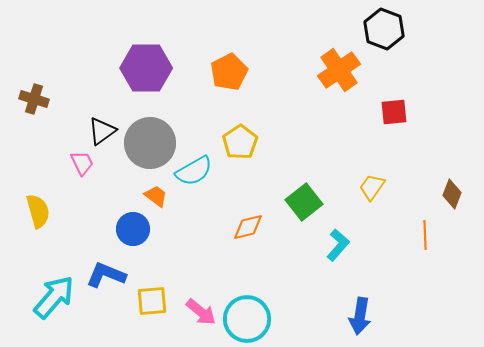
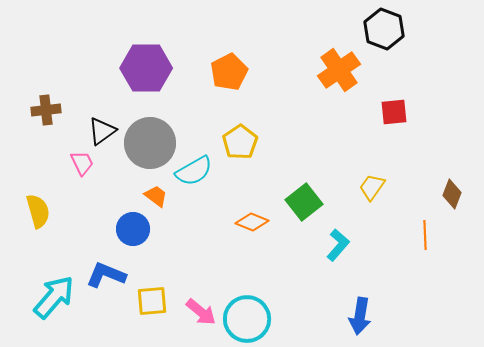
brown cross: moved 12 px right, 11 px down; rotated 24 degrees counterclockwise
orange diamond: moved 4 px right, 5 px up; rotated 36 degrees clockwise
